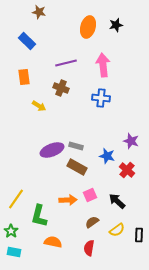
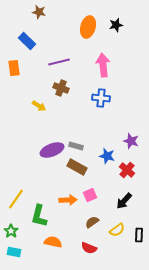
purple line: moved 7 px left, 1 px up
orange rectangle: moved 10 px left, 9 px up
black arrow: moved 7 px right; rotated 90 degrees counterclockwise
red semicircle: rotated 77 degrees counterclockwise
